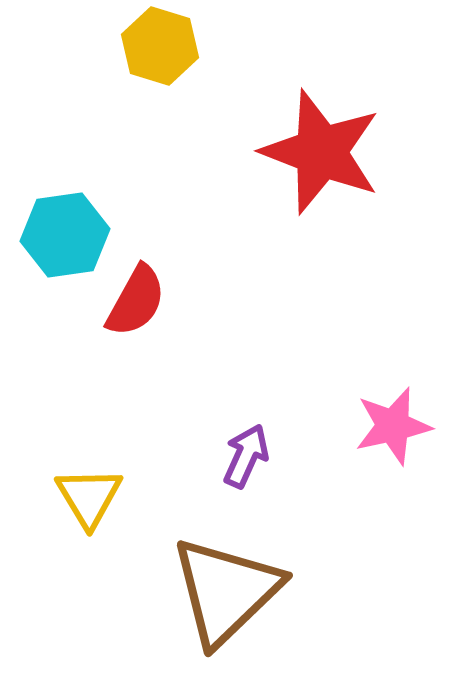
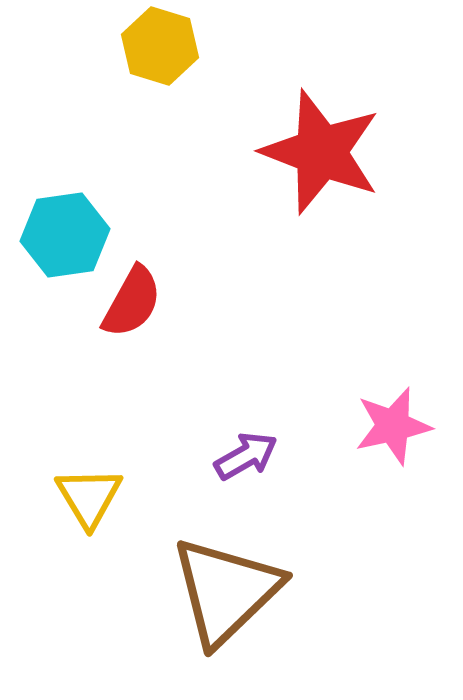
red semicircle: moved 4 px left, 1 px down
purple arrow: rotated 36 degrees clockwise
